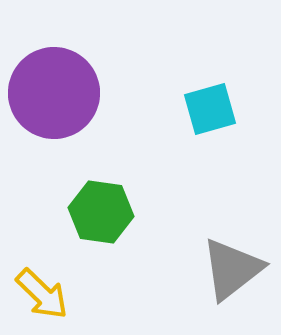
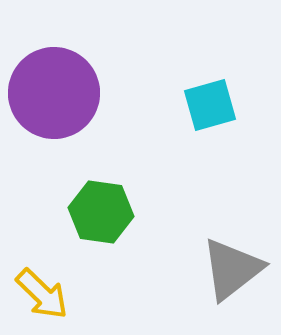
cyan square: moved 4 px up
